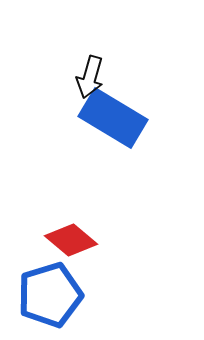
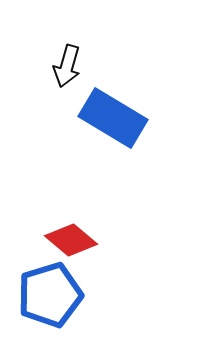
black arrow: moved 23 px left, 11 px up
